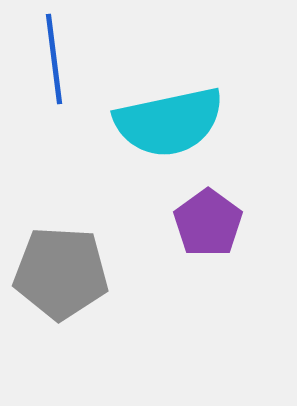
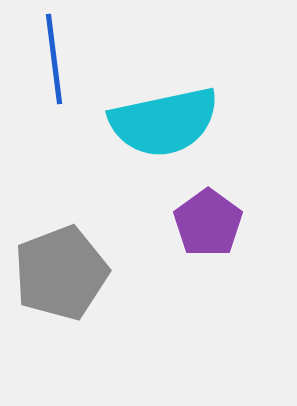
cyan semicircle: moved 5 px left
gray pentagon: rotated 24 degrees counterclockwise
